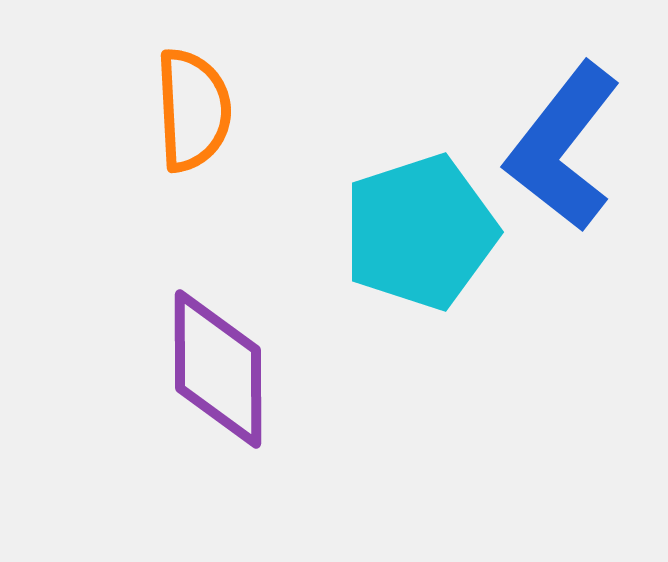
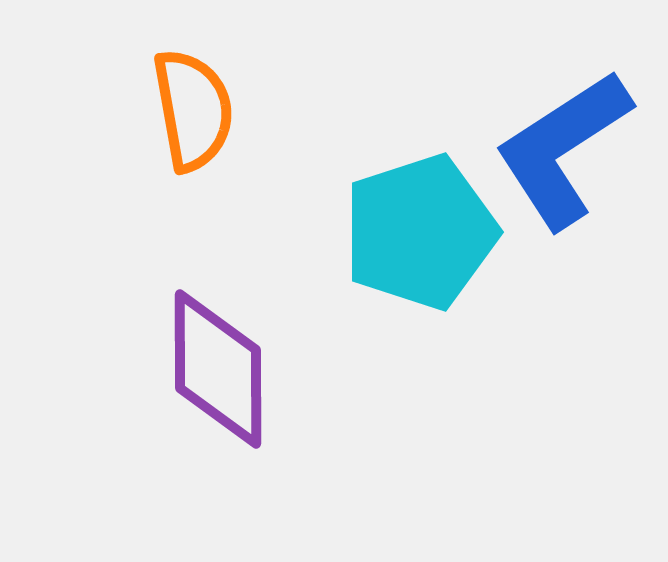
orange semicircle: rotated 7 degrees counterclockwise
blue L-shape: moved 2 px down; rotated 19 degrees clockwise
